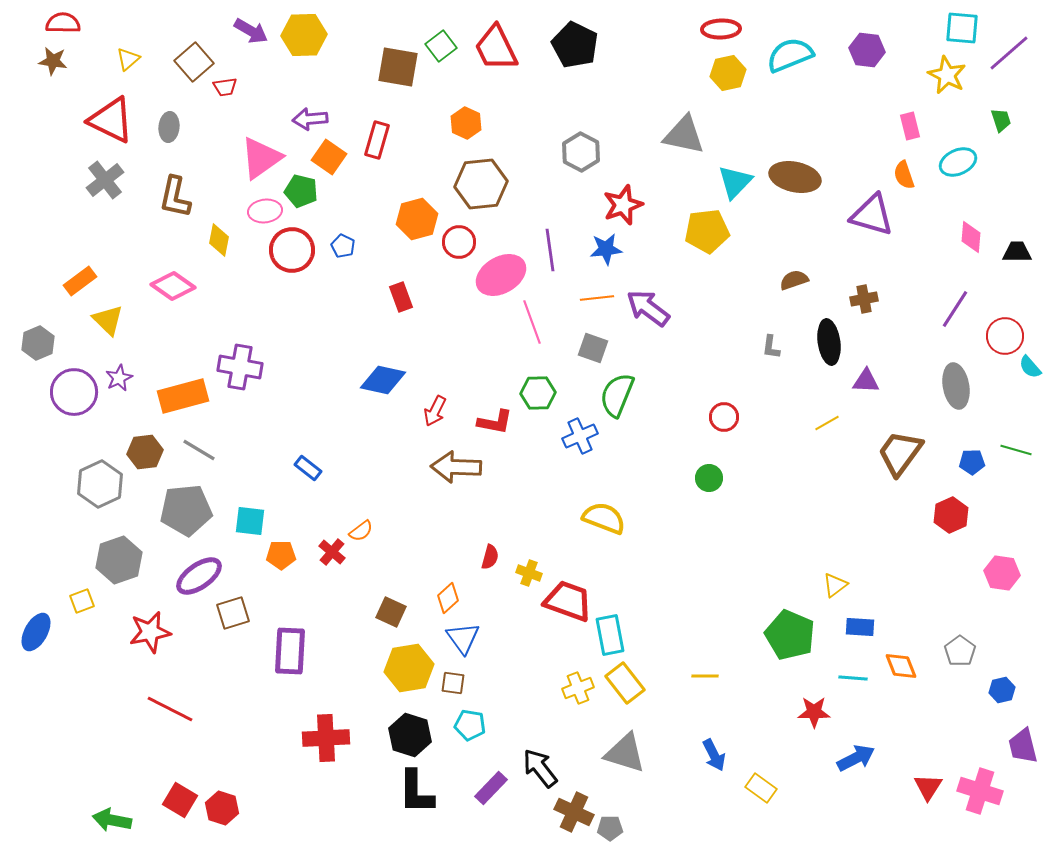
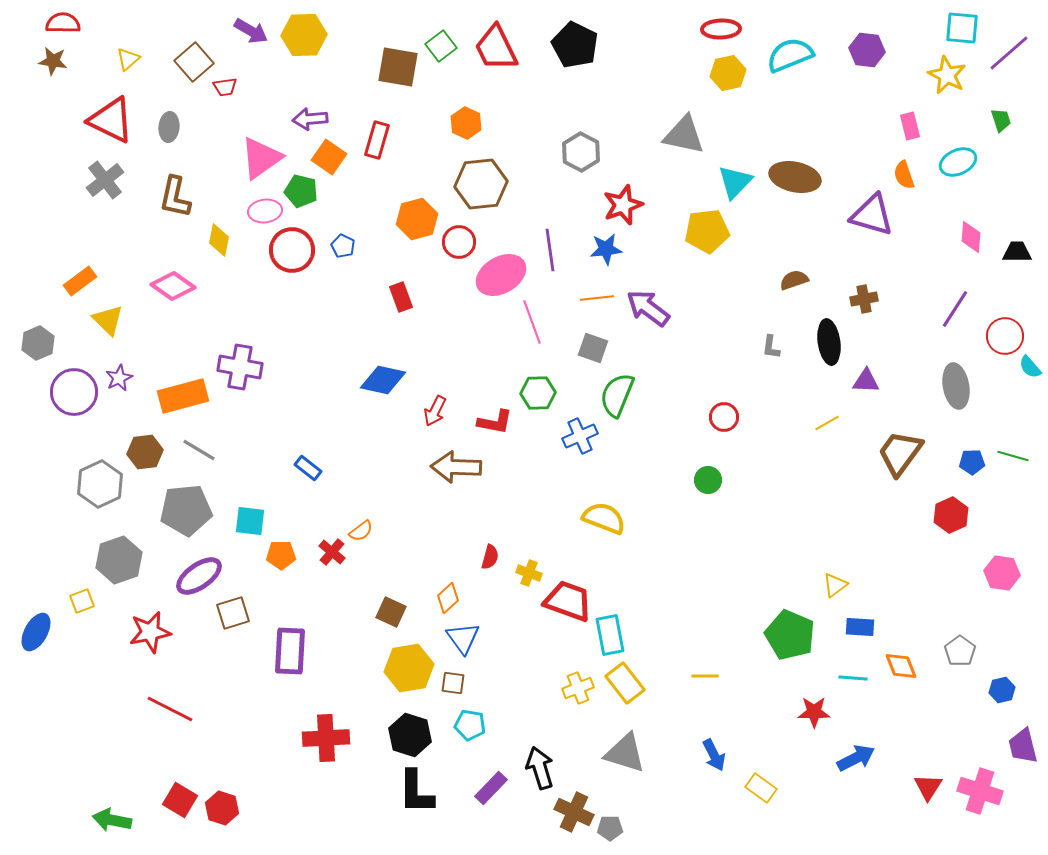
green line at (1016, 450): moved 3 px left, 6 px down
green circle at (709, 478): moved 1 px left, 2 px down
black arrow at (540, 768): rotated 21 degrees clockwise
